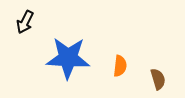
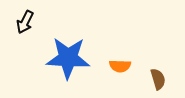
orange semicircle: rotated 85 degrees clockwise
